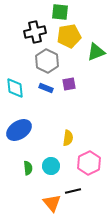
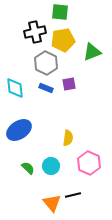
yellow pentagon: moved 6 px left, 4 px down
green triangle: moved 4 px left
gray hexagon: moved 1 px left, 2 px down
pink hexagon: rotated 10 degrees counterclockwise
green semicircle: rotated 40 degrees counterclockwise
black line: moved 4 px down
